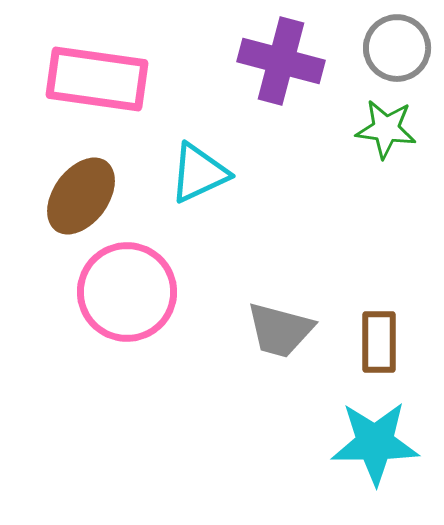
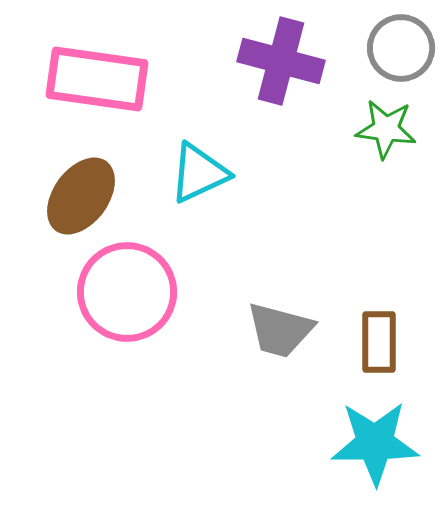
gray circle: moved 4 px right
